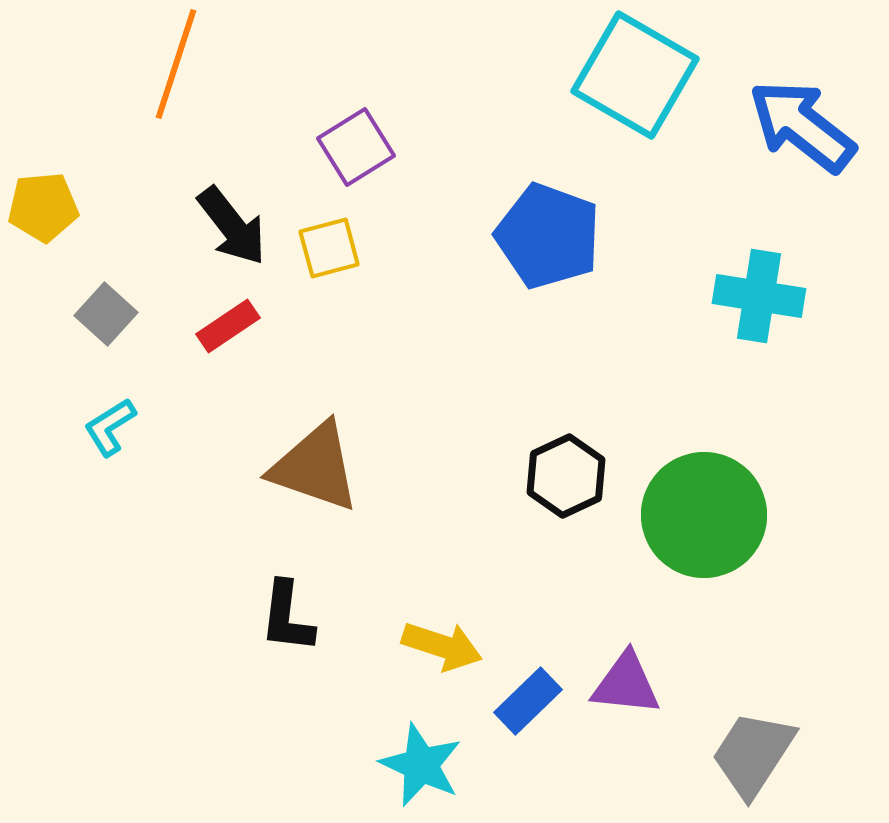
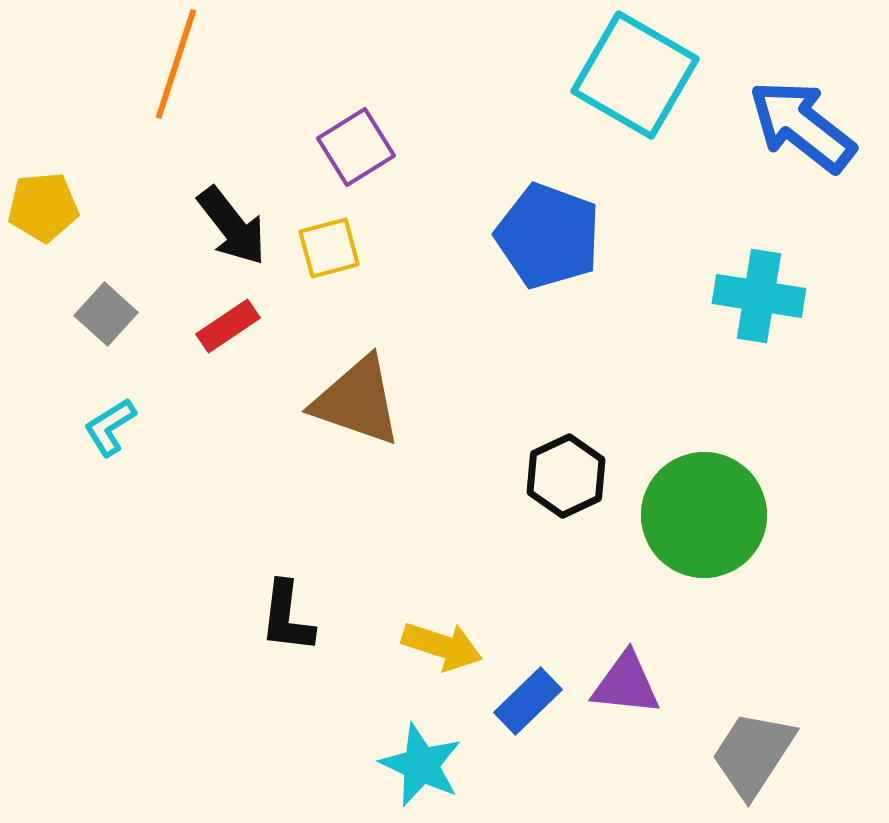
brown triangle: moved 42 px right, 66 px up
